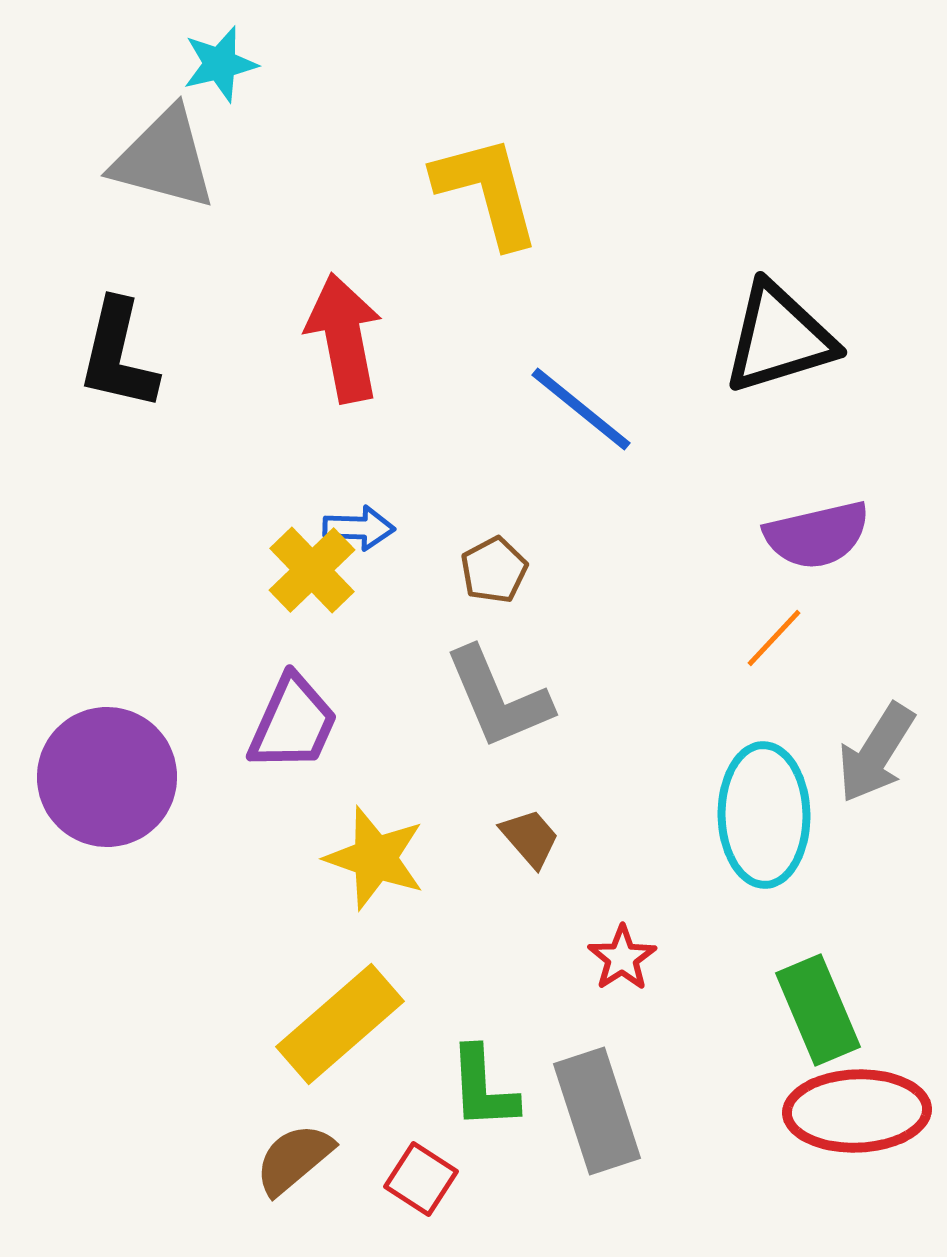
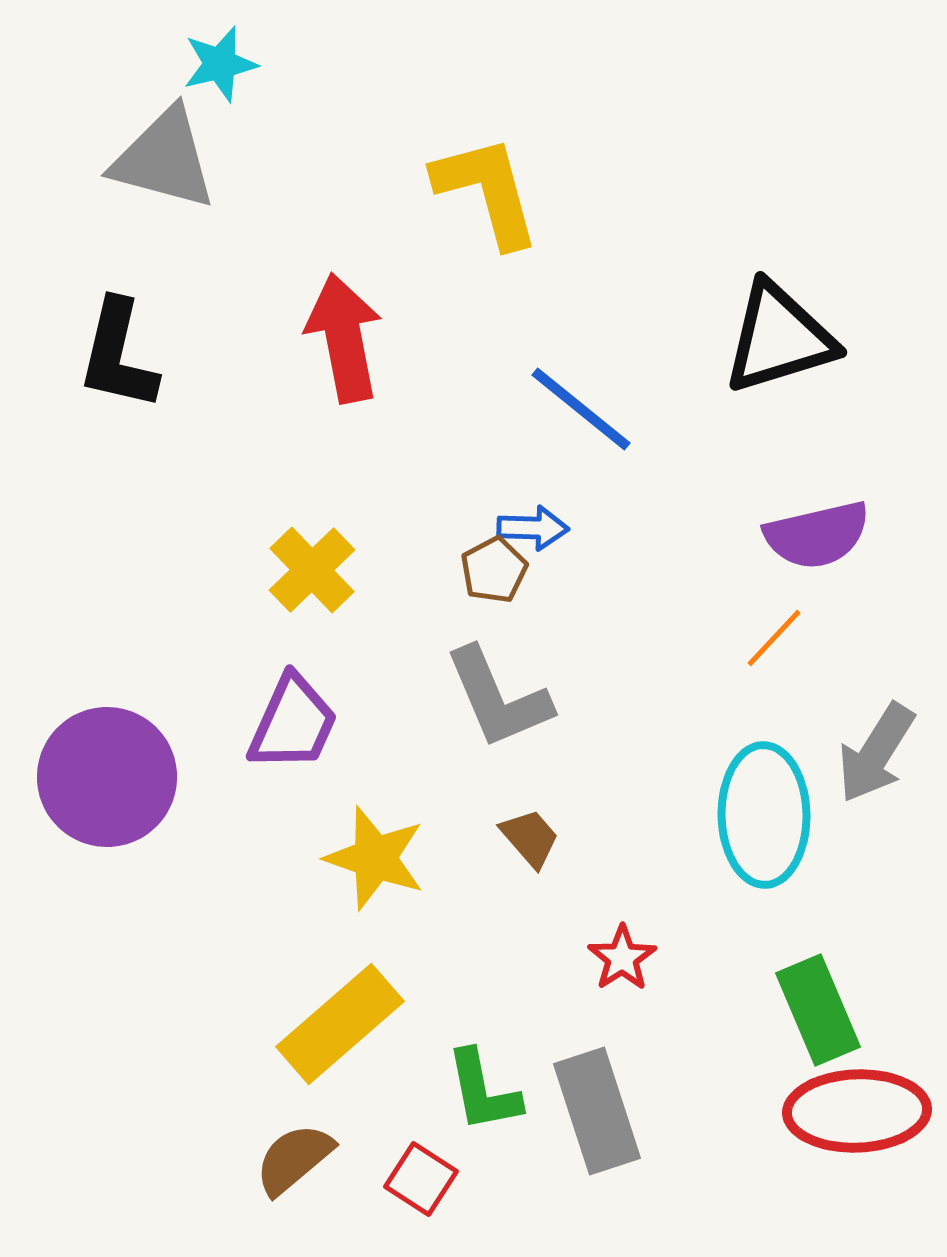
blue arrow: moved 174 px right
green L-shape: moved 3 px down; rotated 8 degrees counterclockwise
